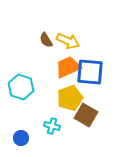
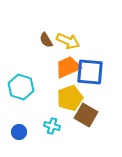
blue circle: moved 2 px left, 6 px up
